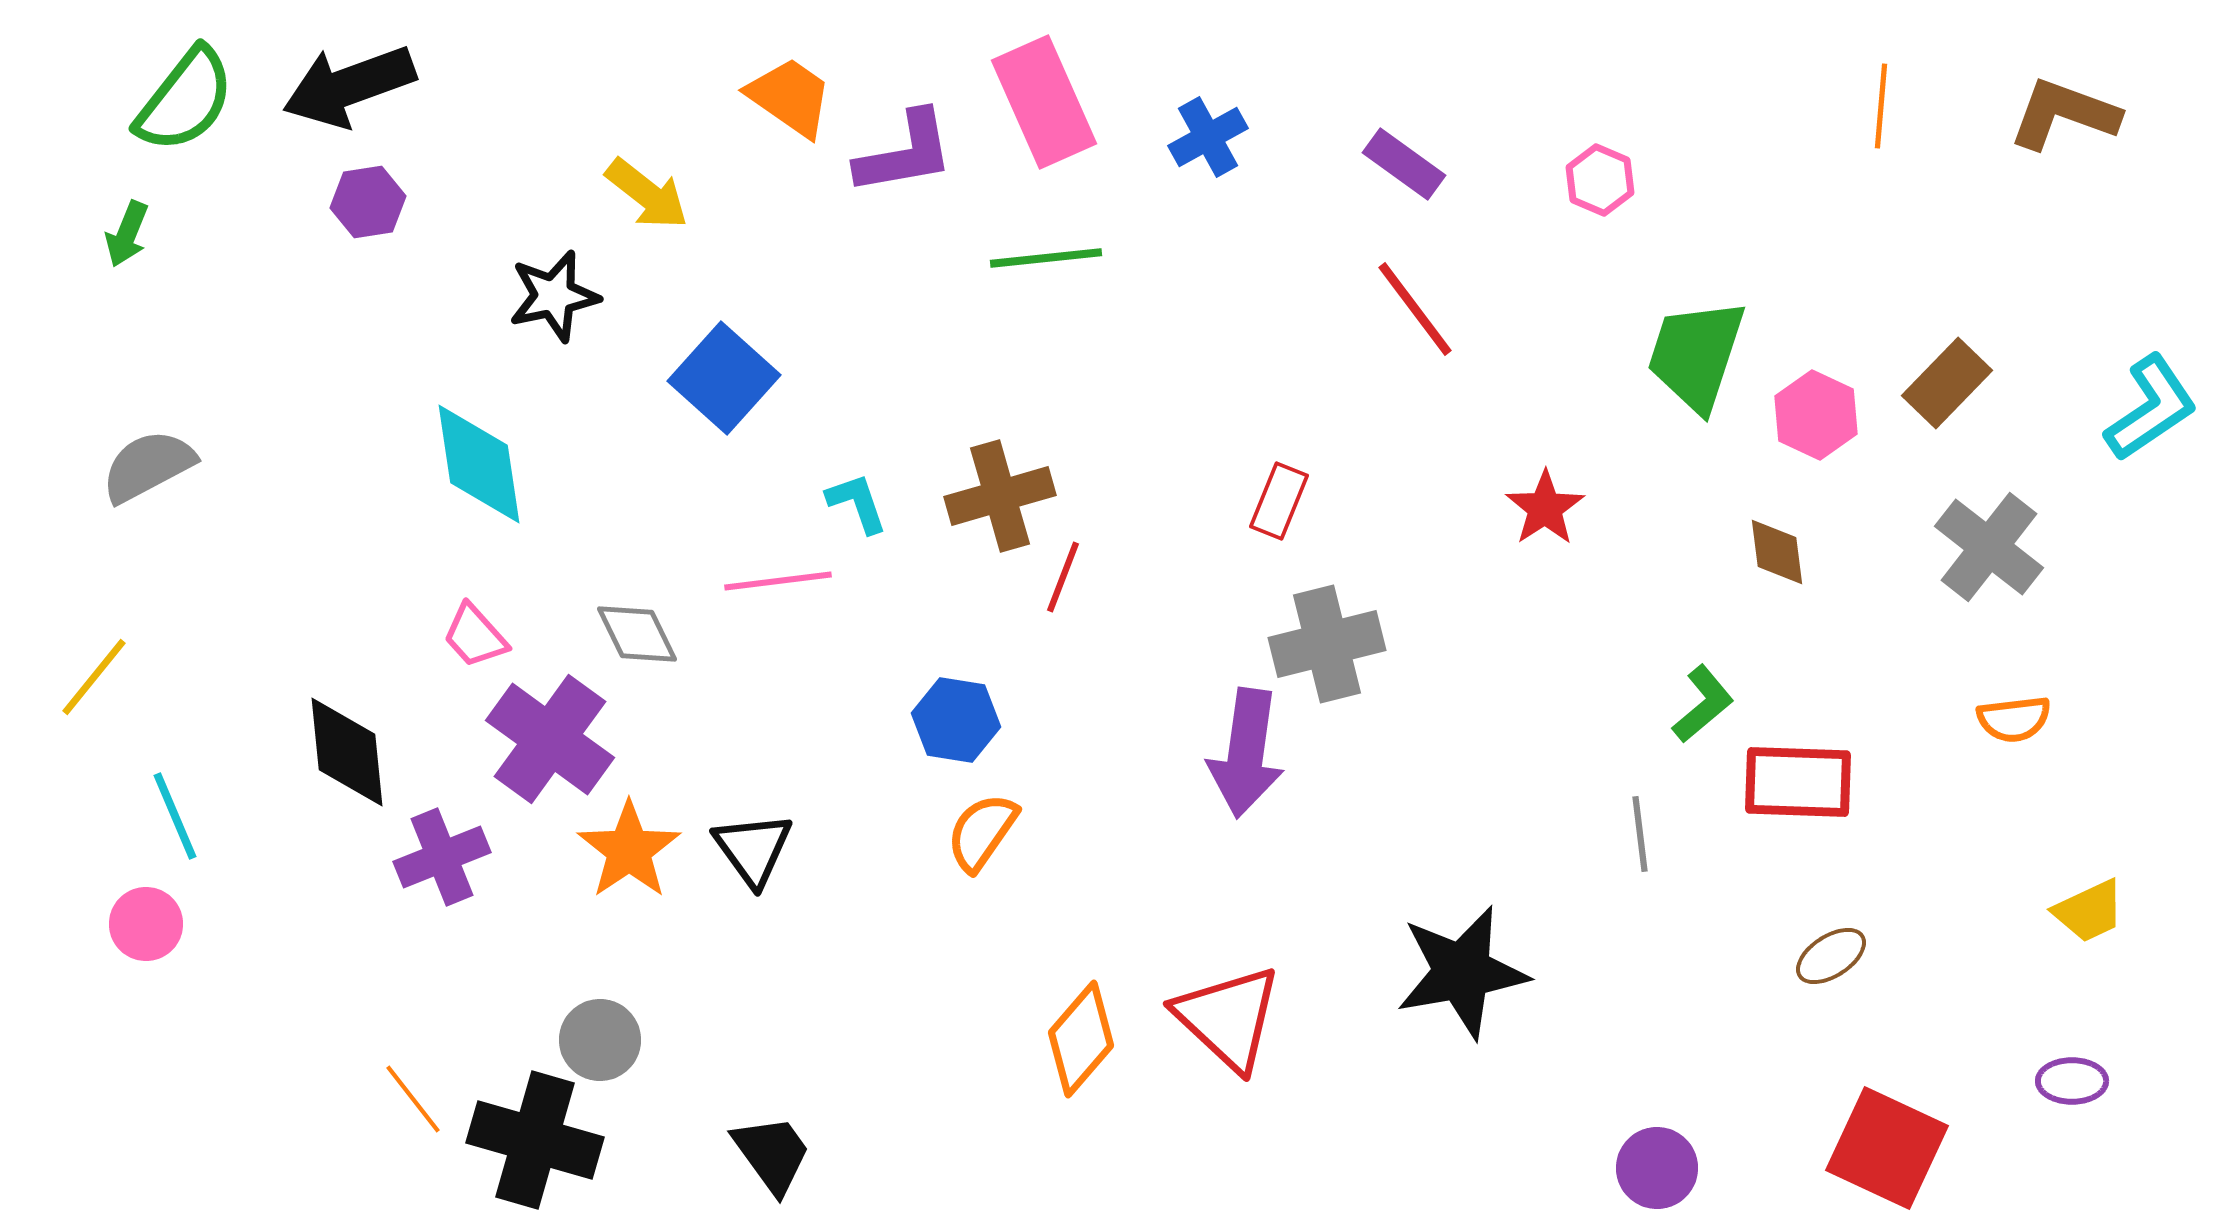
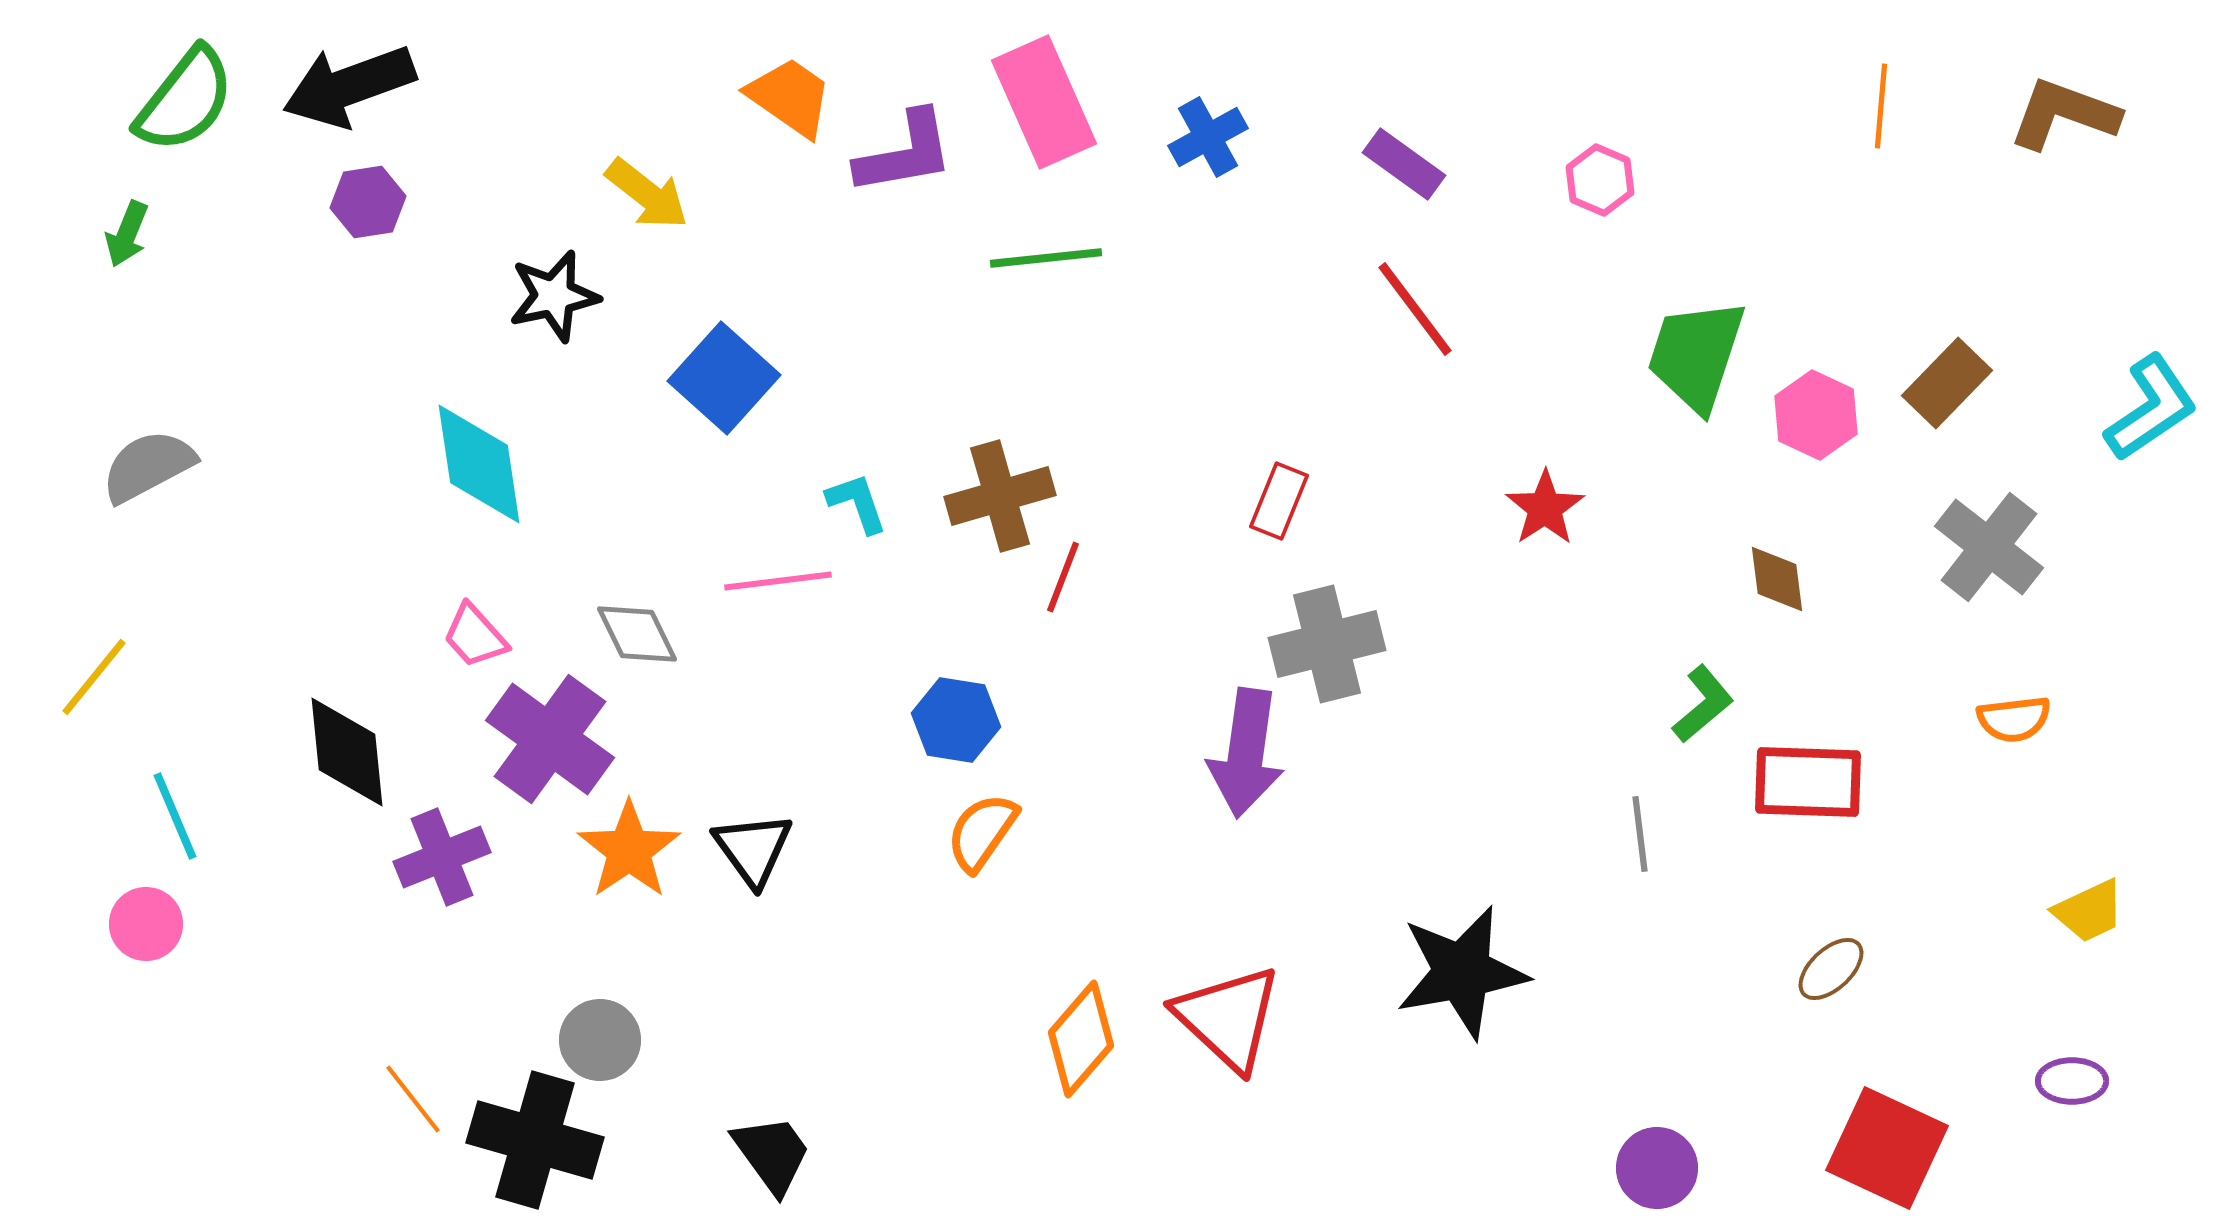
brown diamond at (1777, 552): moved 27 px down
red rectangle at (1798, 782): moved 10 px right
brown ellipse at (1831, 956): moved 13 px down; rotated 10 degrees counterclockwise
